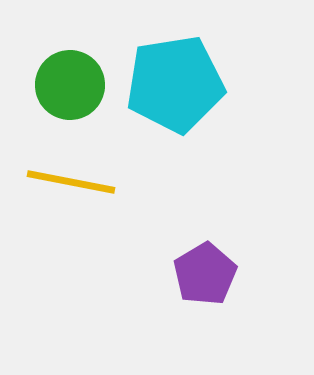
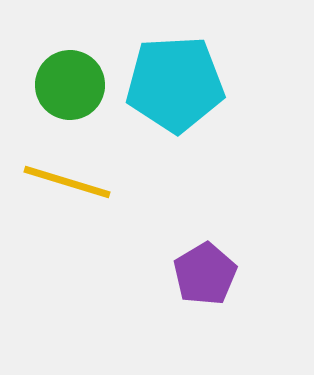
cyan pentagon: rotated 6 degrees clockwise
yellow line: moved 4 px left; rotated 6 degrees clockwise
